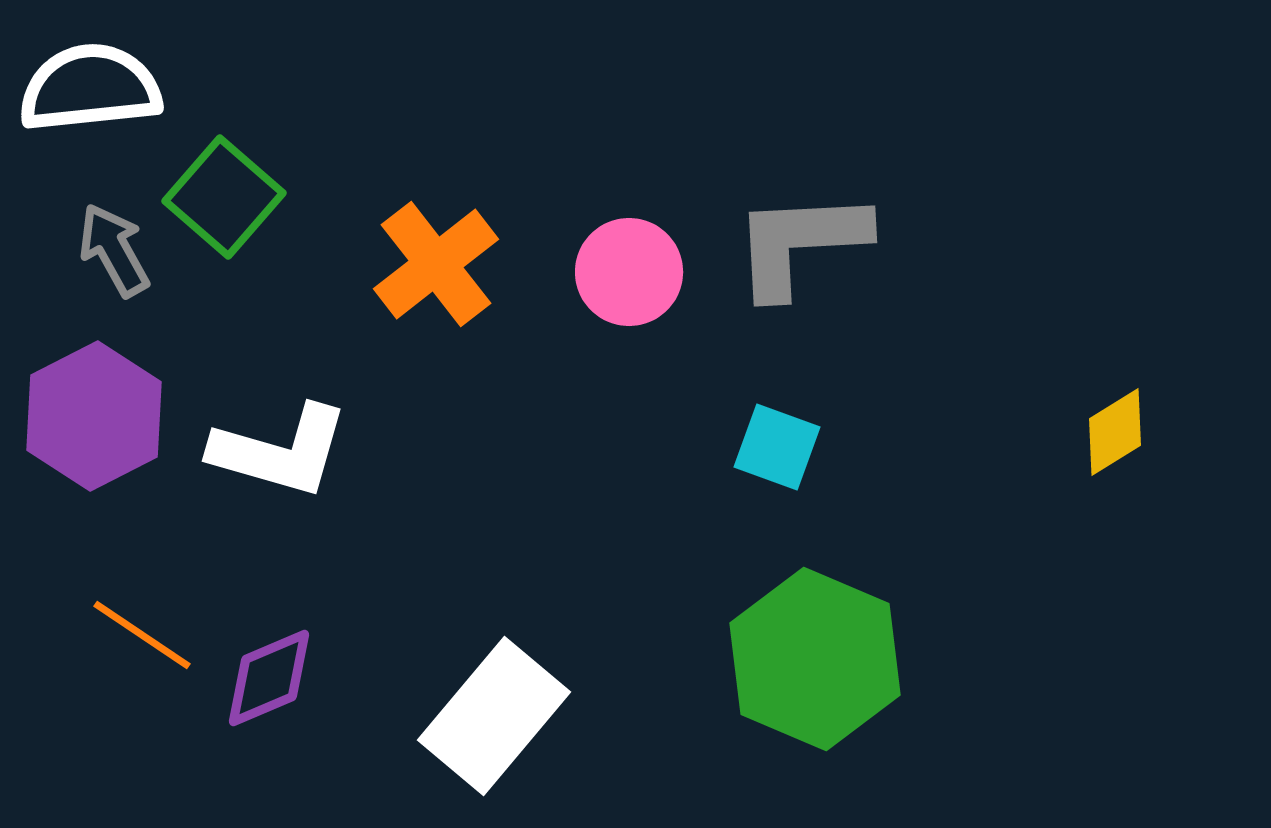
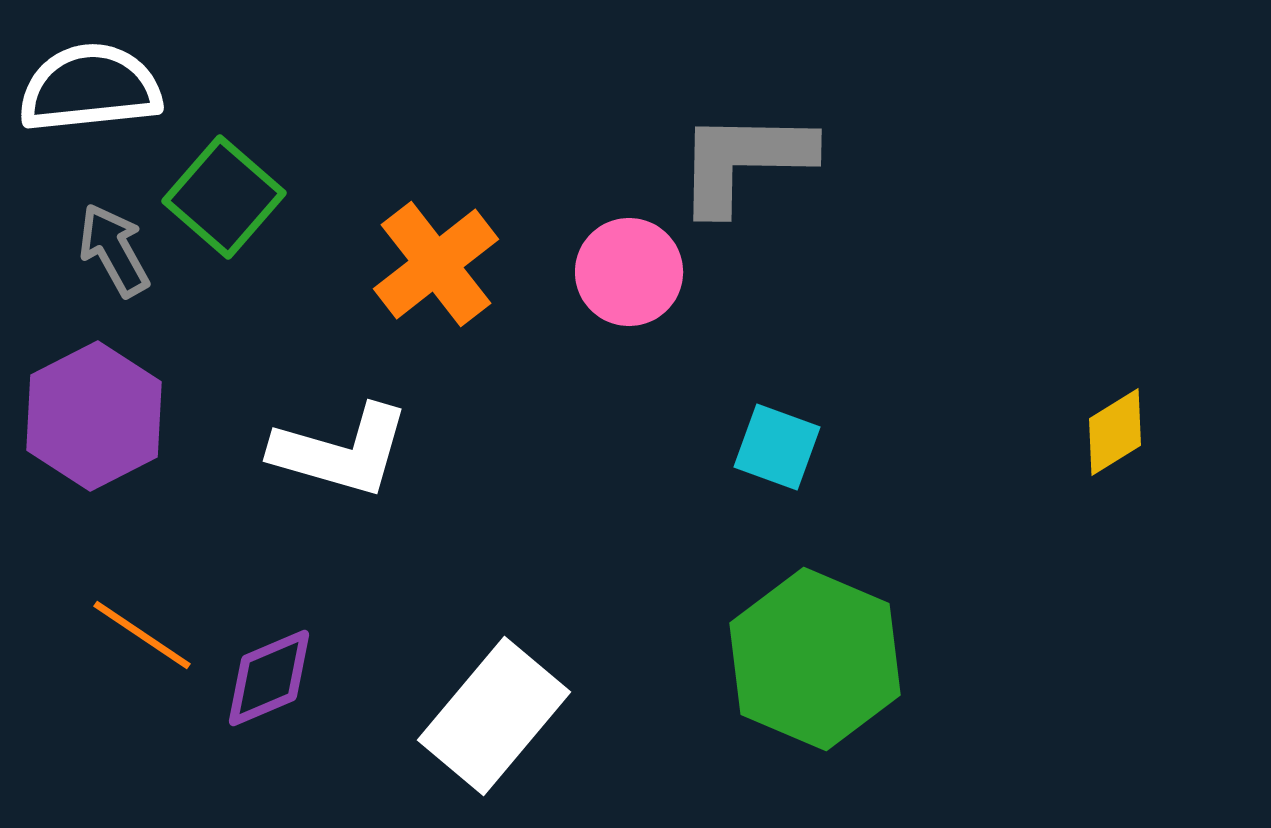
gray L-shape: moved 56 px left, 82 px up; rotated 4 degrees clockwise
white L-shape: moved 61 px right
